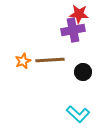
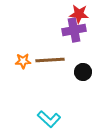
purple cross: moved 1 px right
orange star: rotated 21 degrees clockwise
cyan L-shape: moved 29 px left, 5 px down
